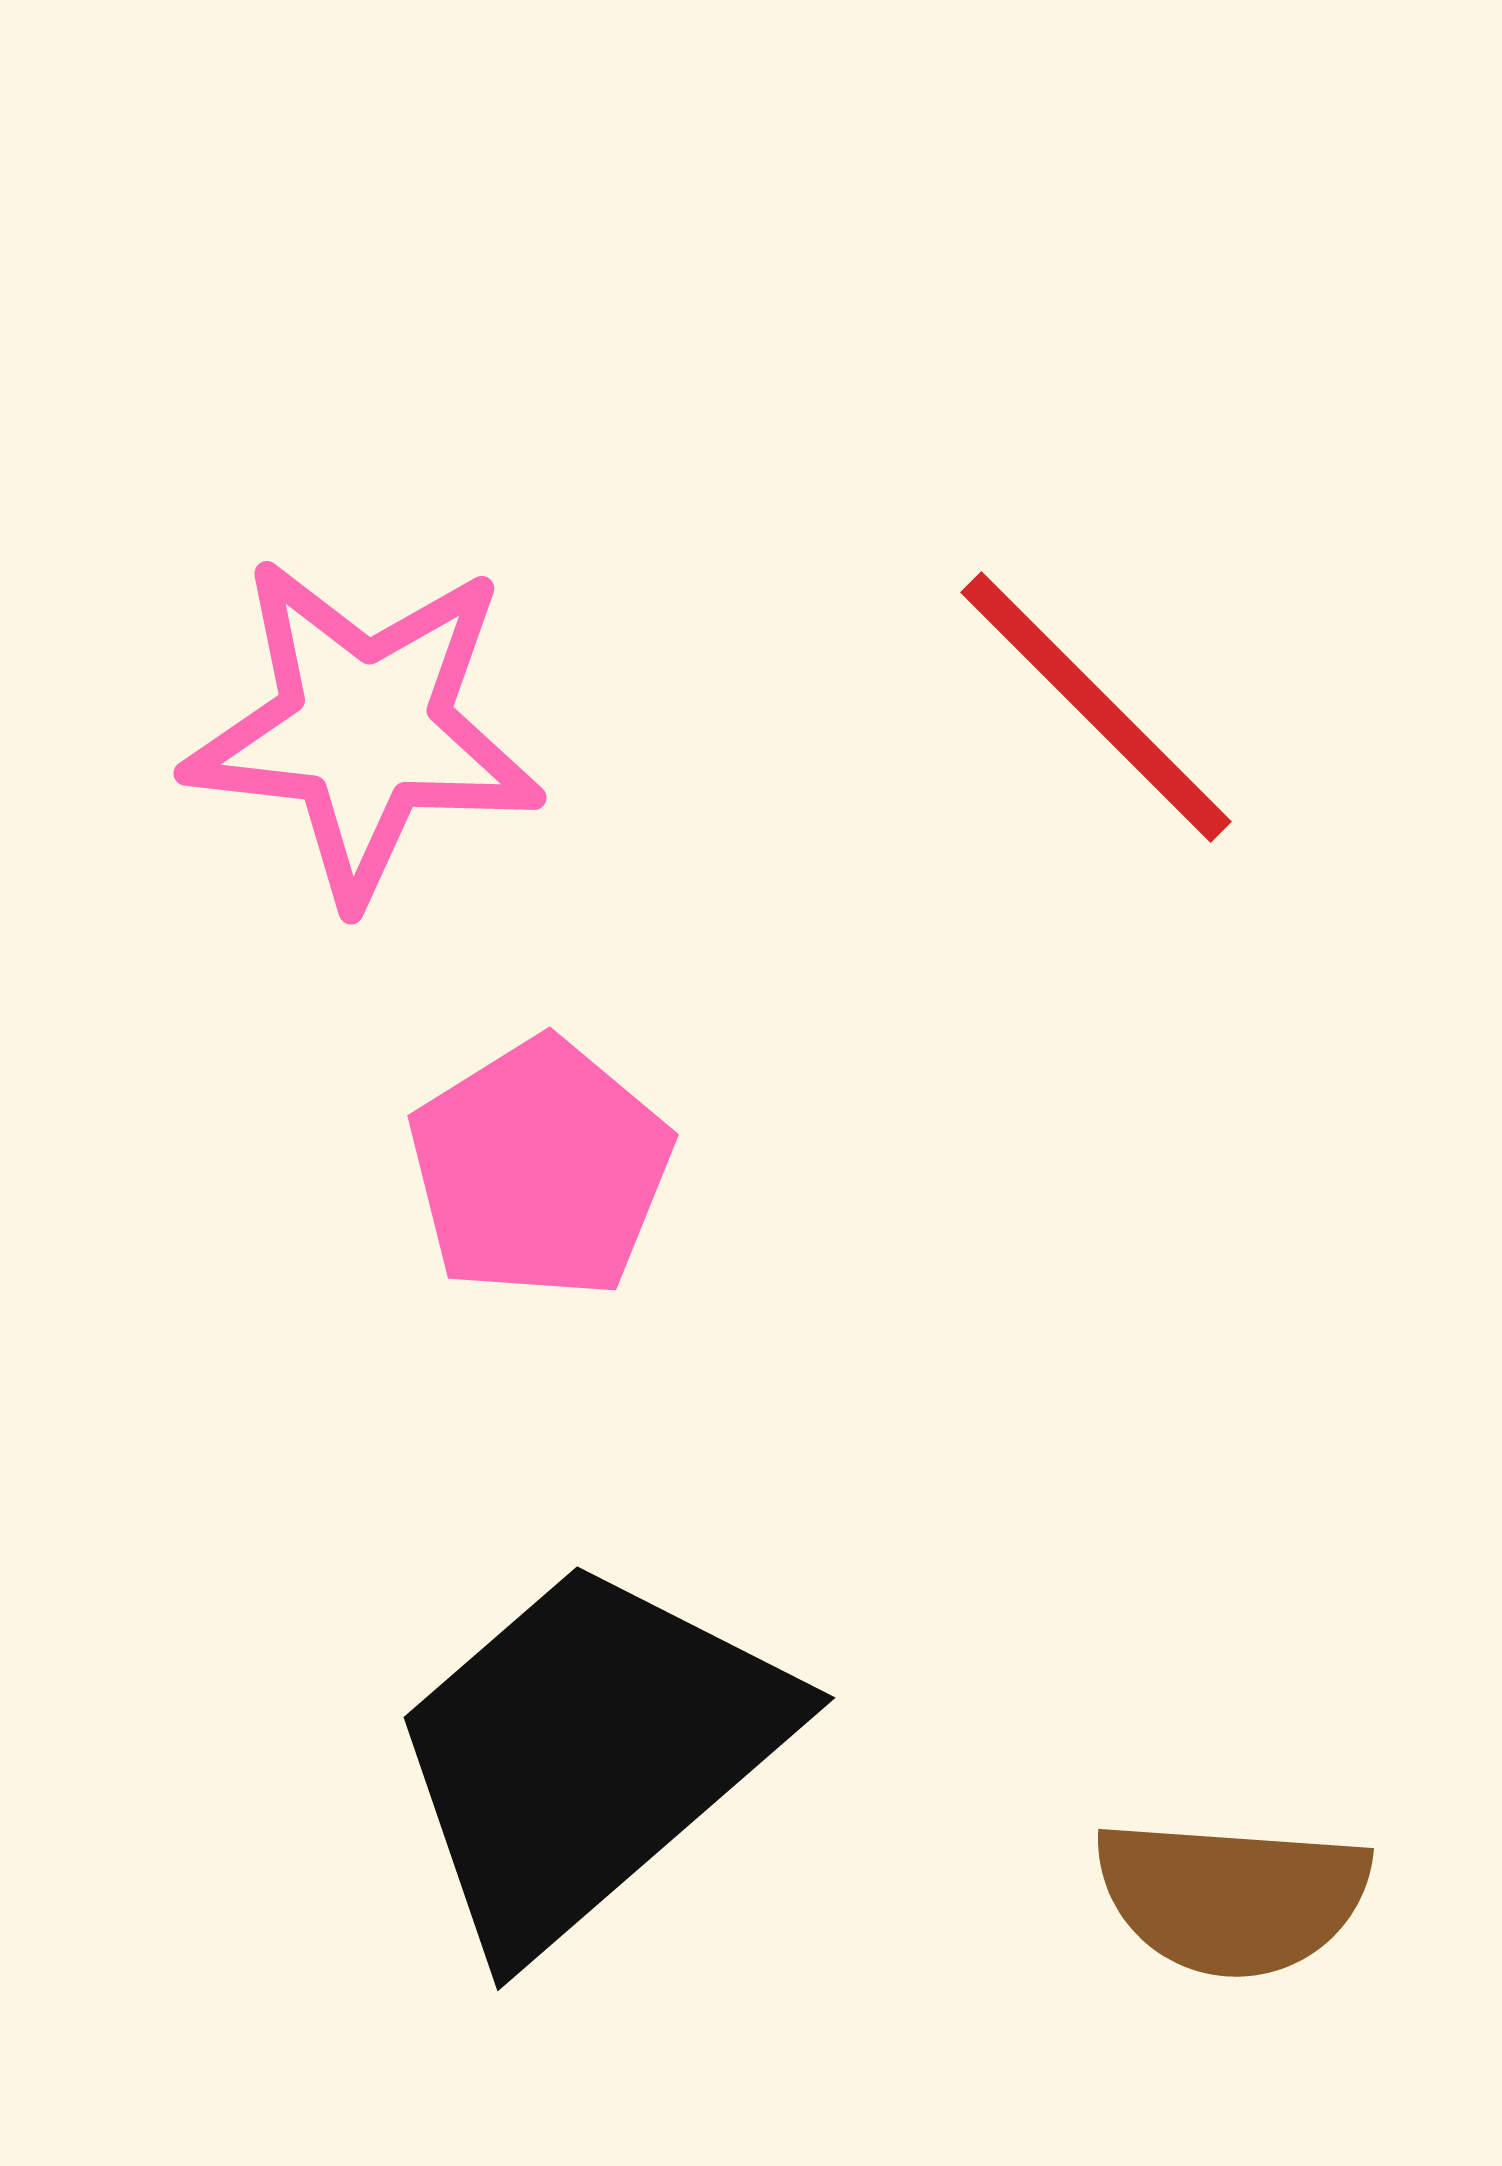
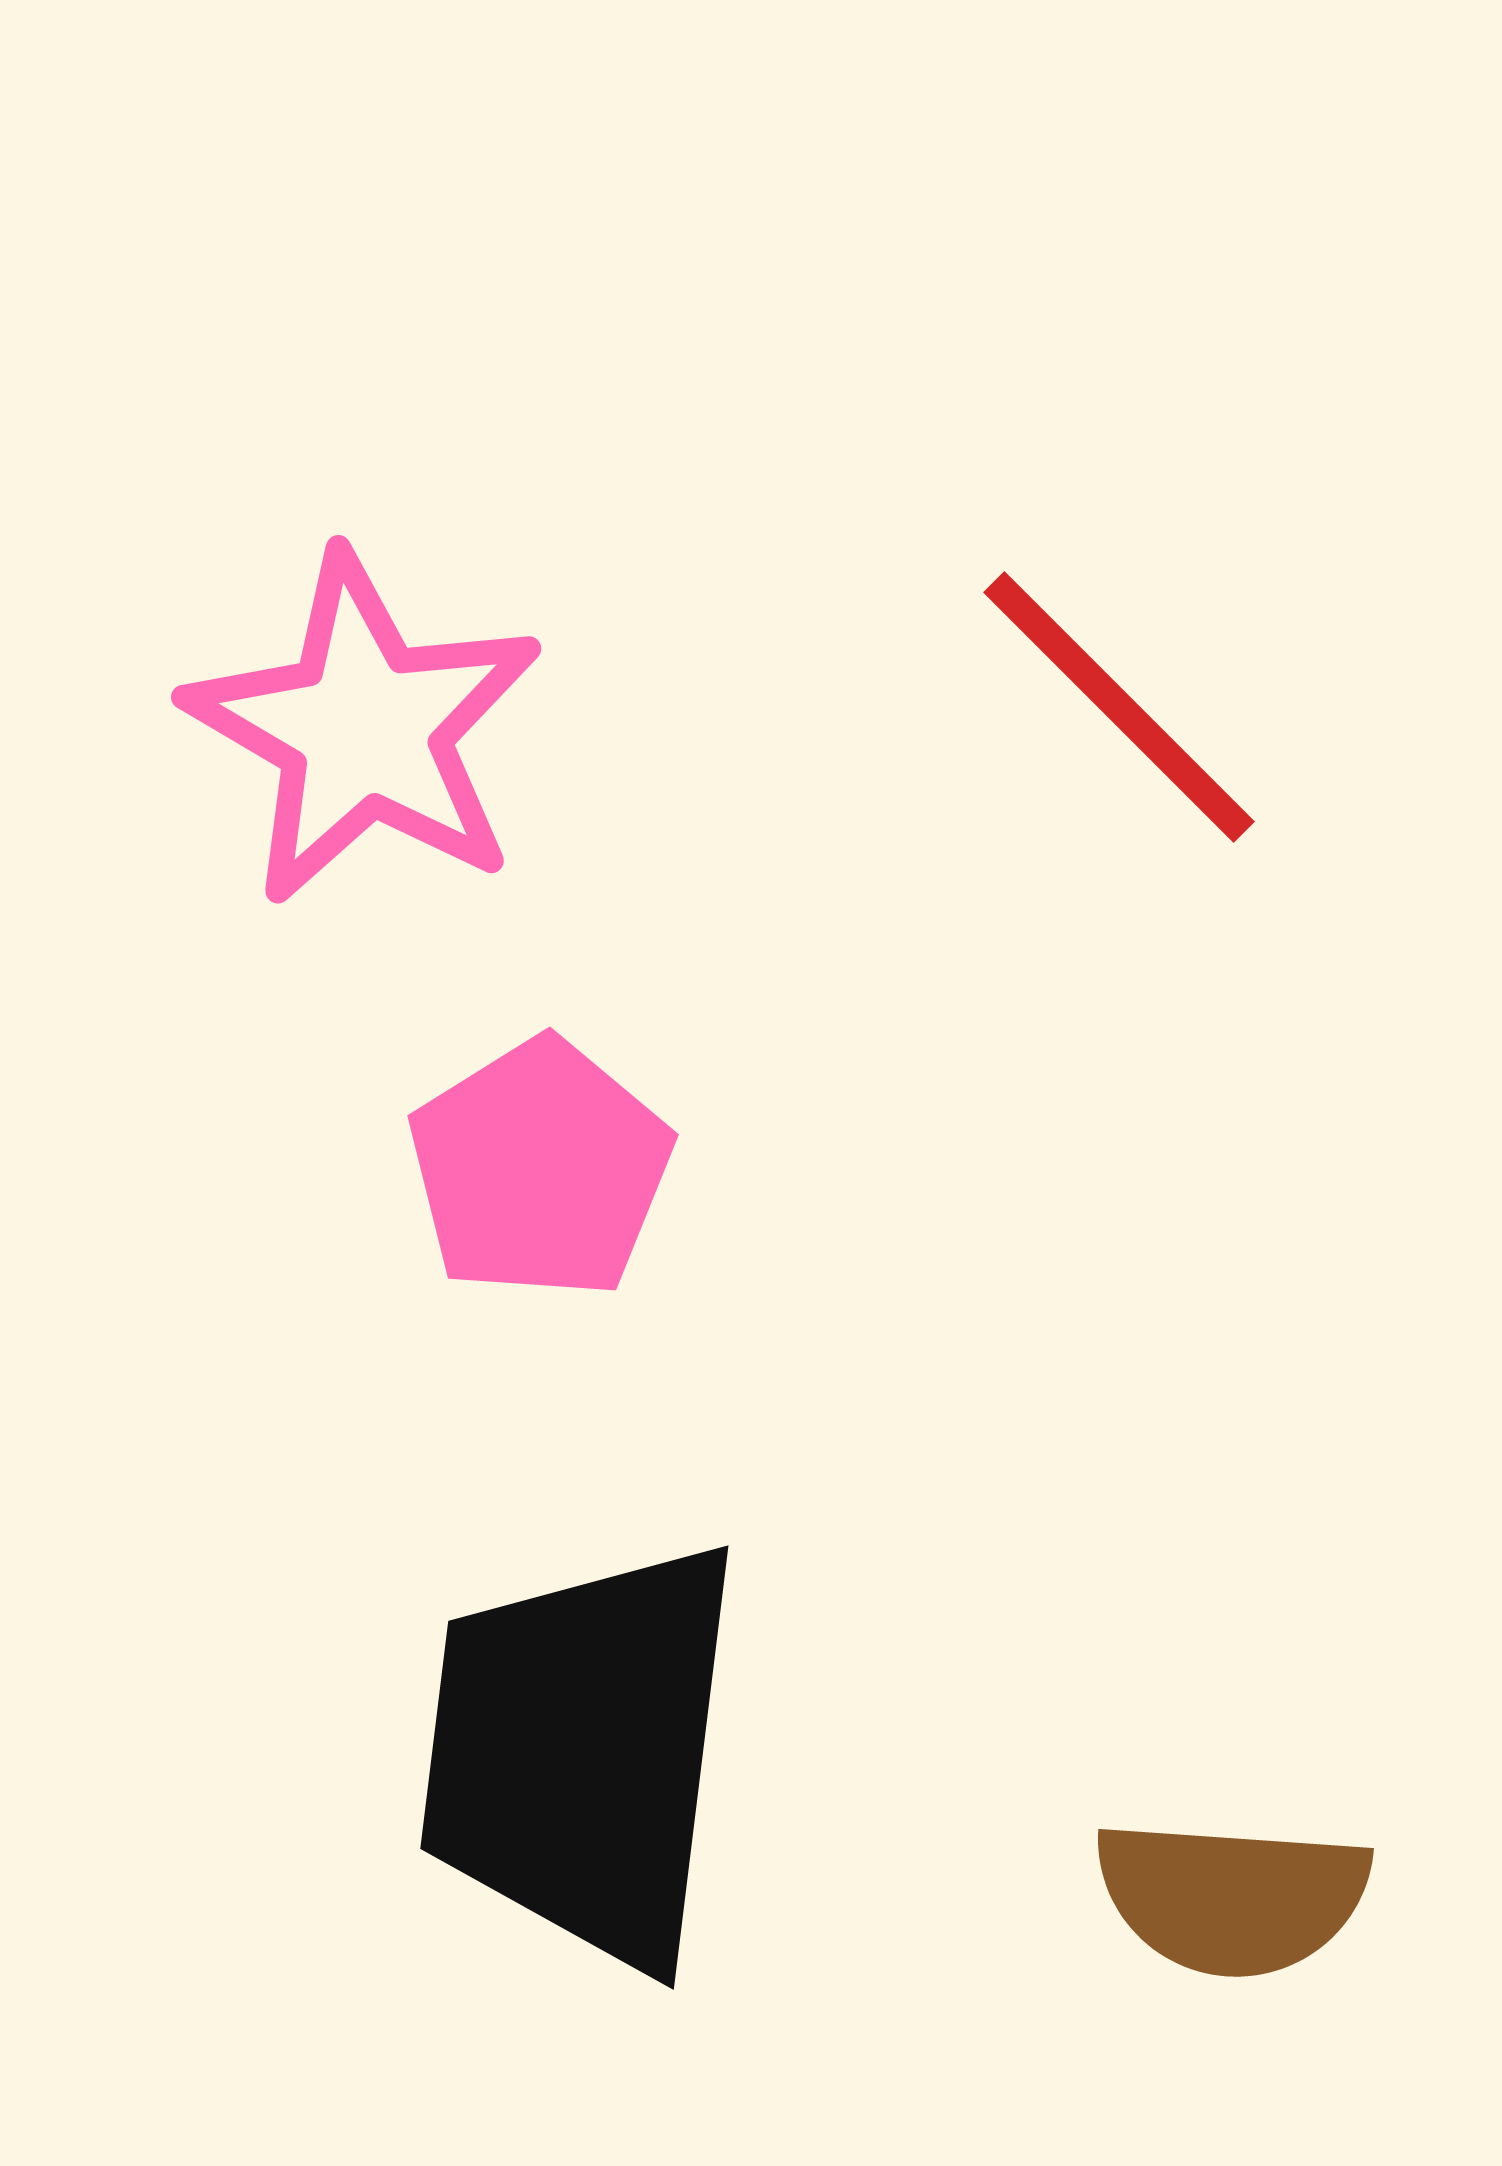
red line: moved 23 px right
pink star: rotated 24 degrees clockwise
black trapezoid: moved 6 px left, 1 px up; rotated 42 degrees counterclockwise
